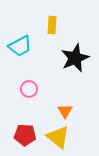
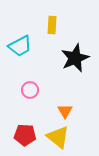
pink circle: moved 1 px right, 1 px down
